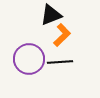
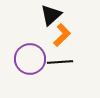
black triangle: rotated 20 degrees counterclockwise
purple circle: moved 1 px right
